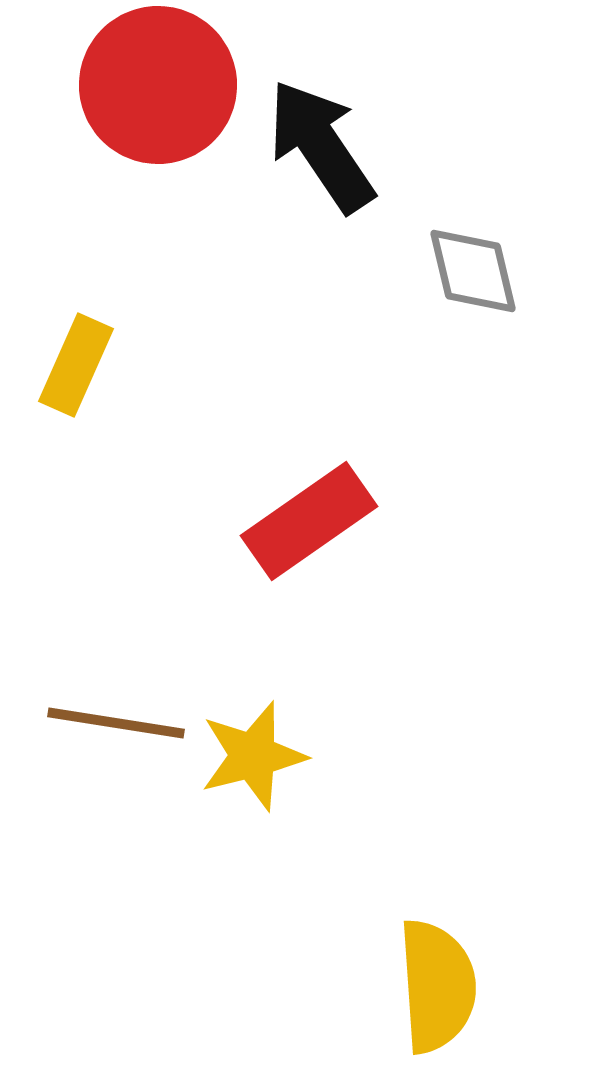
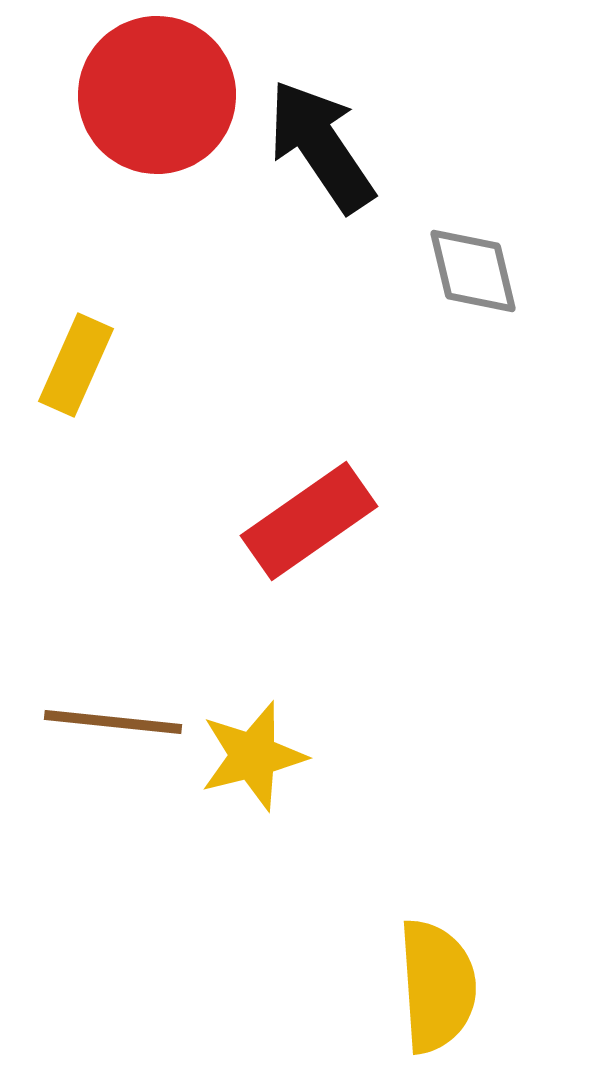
red circle: moved 1 px left, 10 px down
brown line: moved 3 px left, 1 px up; rotated 3 degrees counterclockwise
